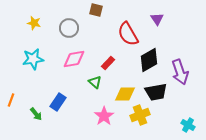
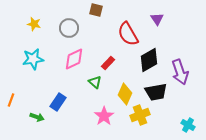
yellow star: moved 1 px down
pink diamond: rotated 15 degrees counterclockwise
yellow diamond: rotated 65 degrees counterclockwise
green arrow: moved 1 px right, 3 px down; rotated 32 degrees counterclockwise
